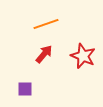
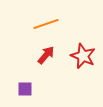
red arrow: moved 2 px right, 1 px down
